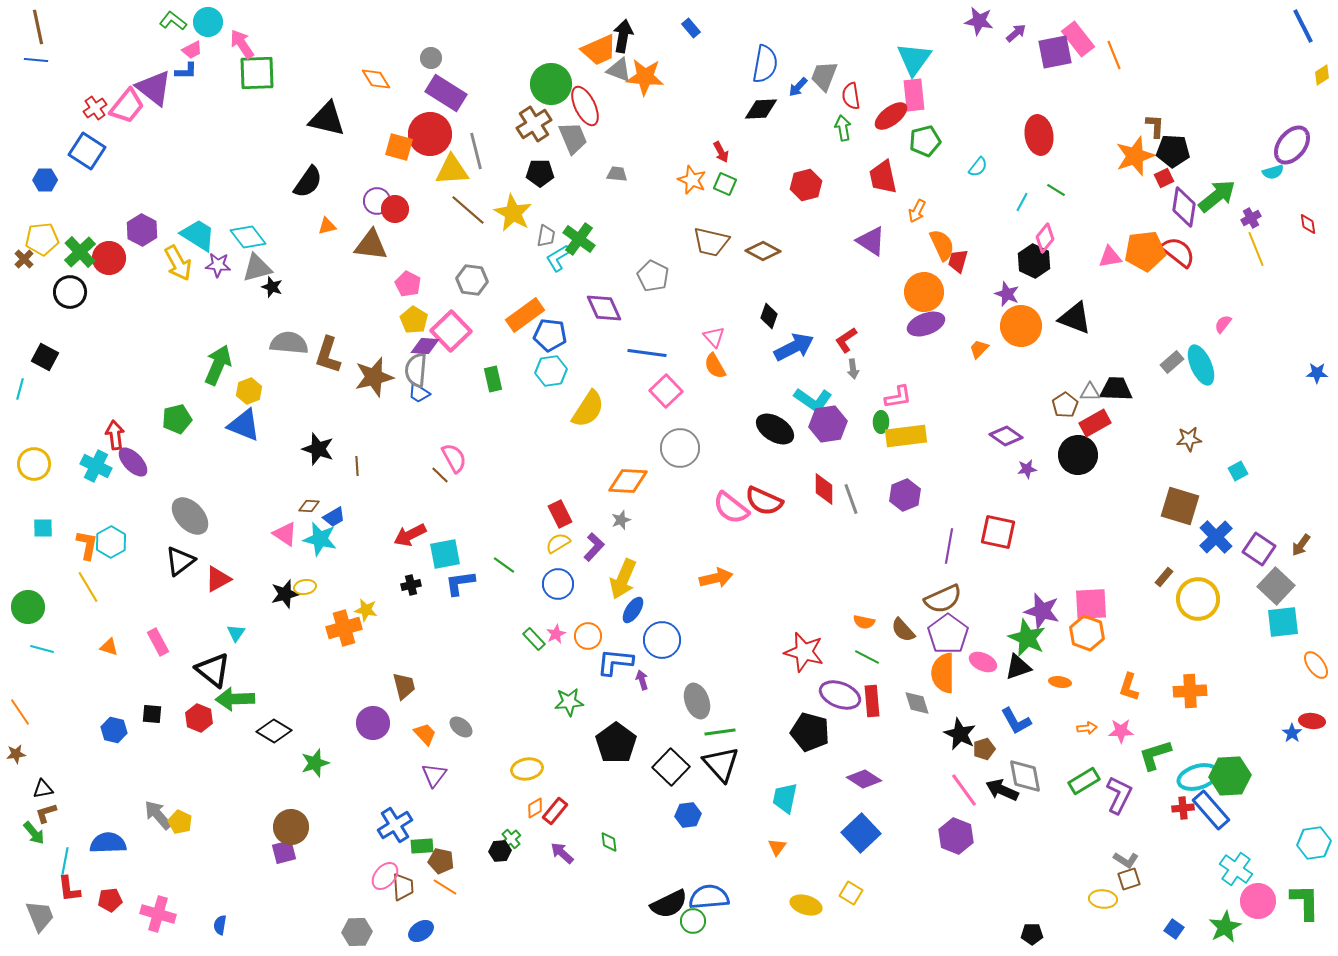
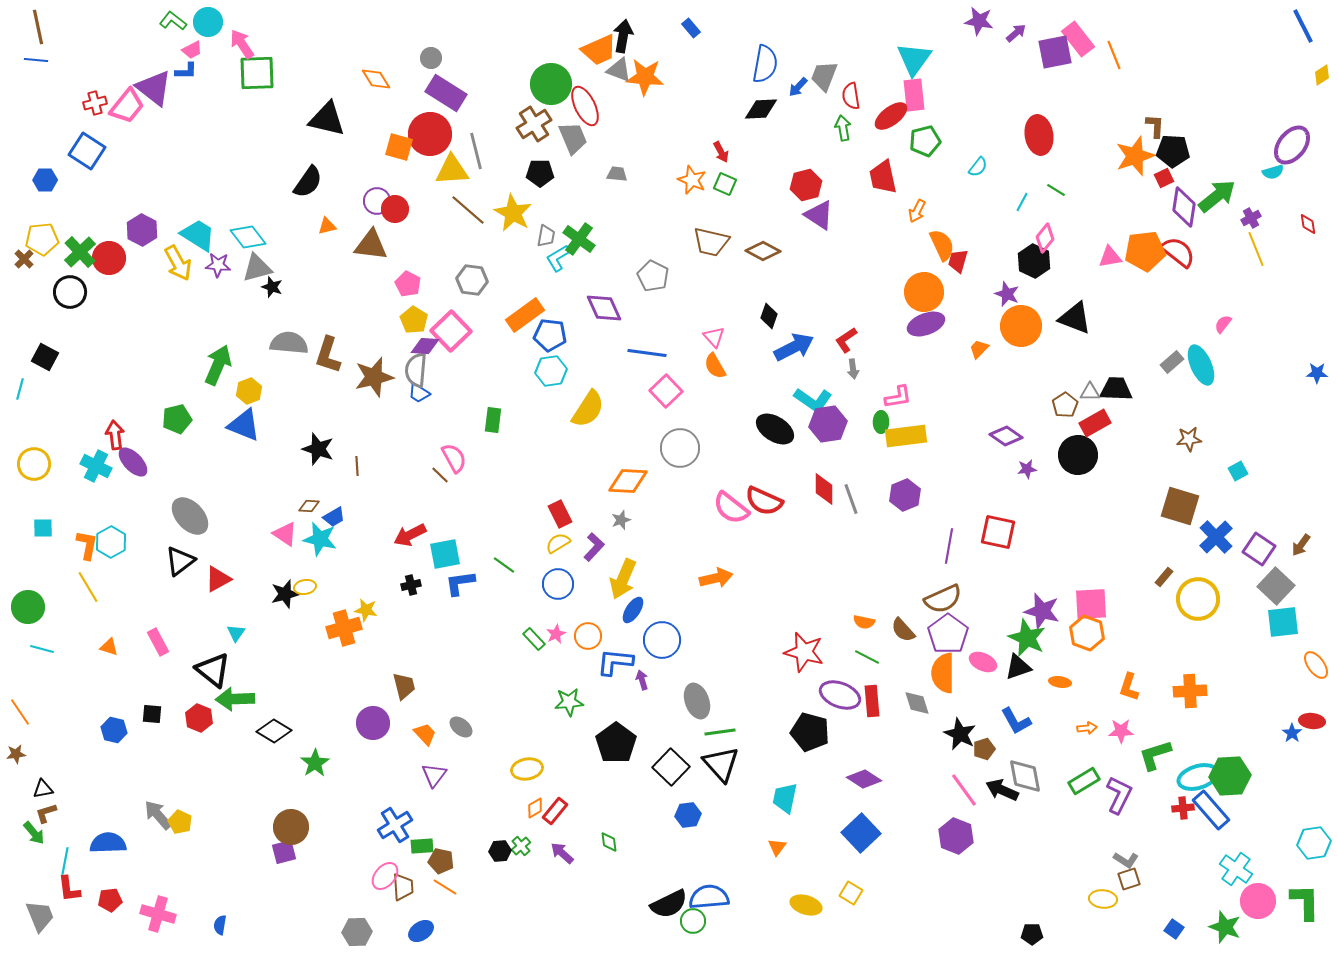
red cross at (95, 108): moved 5 px up; rotated 20 degrees clockwise
purple triangle at (871, 241): moved 52 px left, 26 px up
green rectangle at (493, 379): moved 41 px down; rotated 20 degrees clockwise
green star at (315, 763): rotated 16 degrees counterclockwise
green cross at (511, 839): moved 10 px right, 7 px down
green star at (1225, 927): rotated 24 degrees counterclockwise
